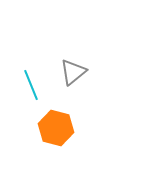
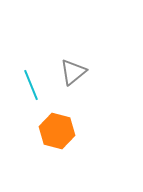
orange hexagon: moved 1 px right, 3 px down
